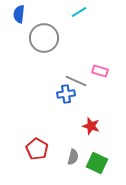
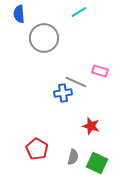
blue semicircle: rotated 12 degrees counterclockwise
gray line: moved 1 px down
blue cross: moved 3 px left, 1 px up
